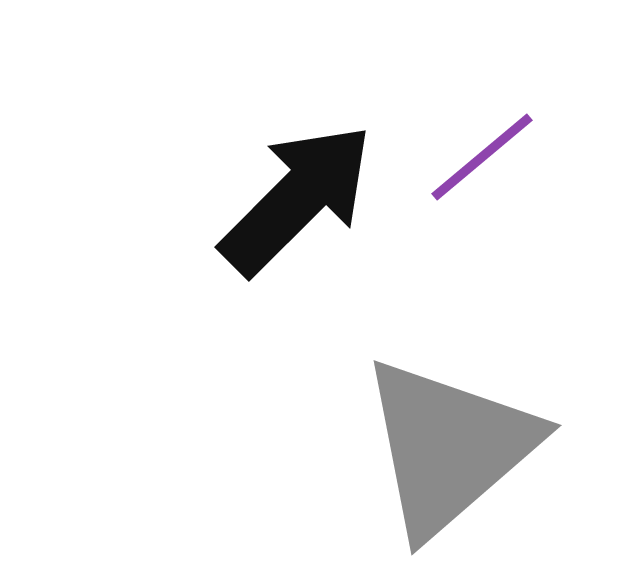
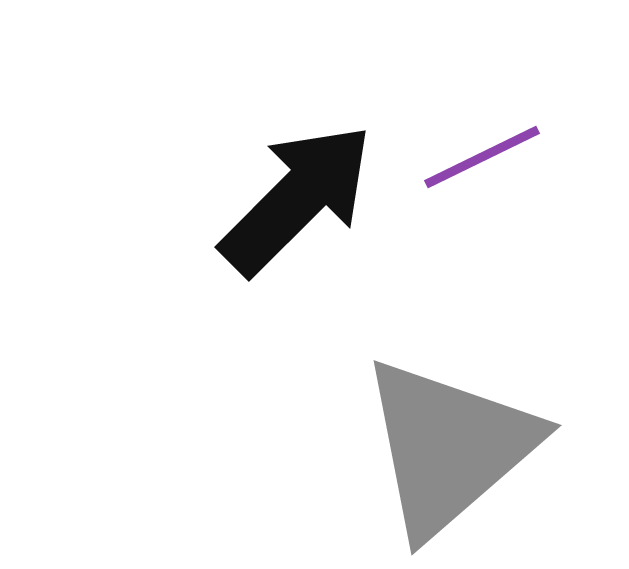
purple line: rotated 14 degrees clockwise
